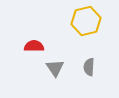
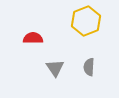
yellow hexagon: rotated 8 degrees counterclockwise
red semicircle: moved 1 px left, 8 px up
